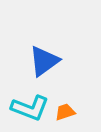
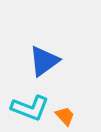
orange trapezoid: moved 4 px down; rotated 65 degrees clockwise
